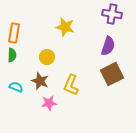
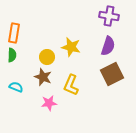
purple cross: moved 3 px left, 2 px down
yellow star: moved 6 px right, 20 px down
brown star: moved 3 px right, 4 px up
